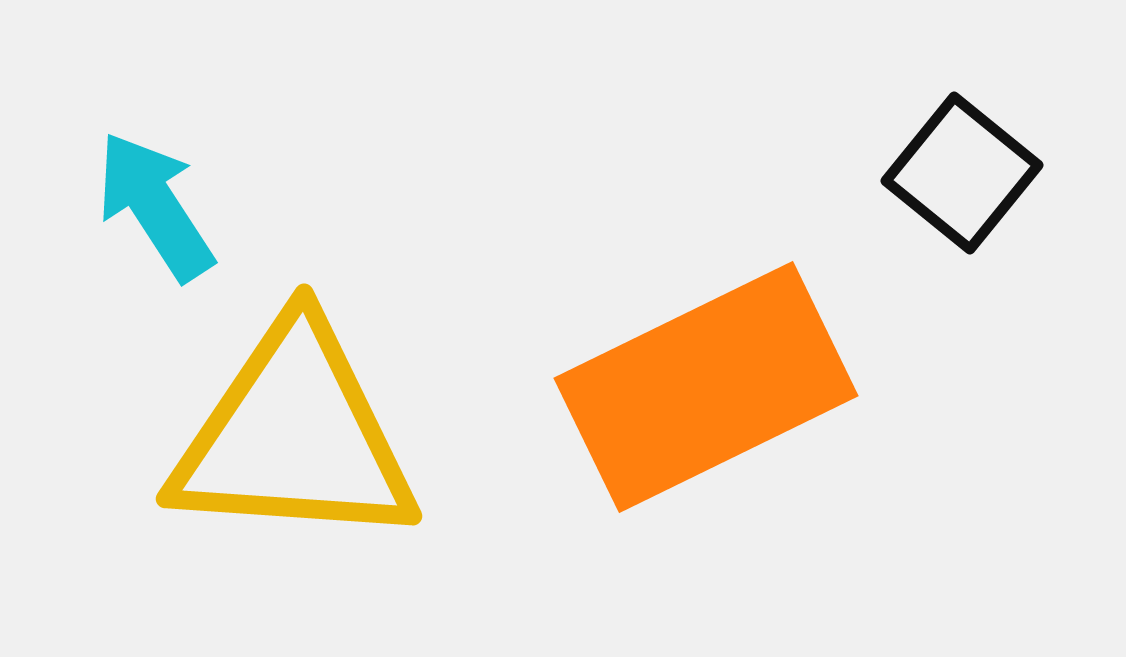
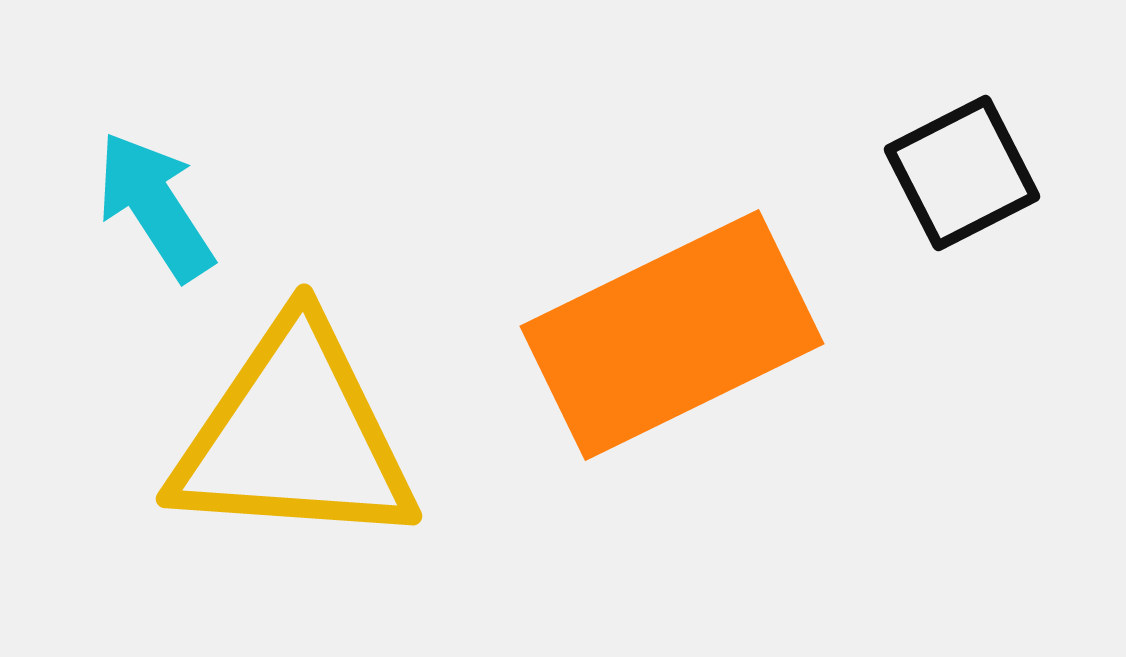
black square: rotated 24 degrees clockwise
orange rectangle: moved 34 px left, 52 px up
